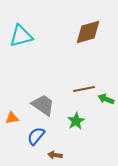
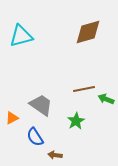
gray trapezoid: moved 2 px left
orange triangle: rotated 16 degrees counterclockwise
blue semicircle: moved 1 px left, 1 px down; rotated 72 degrees counterclockwise
